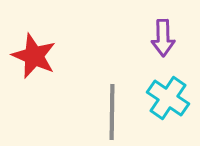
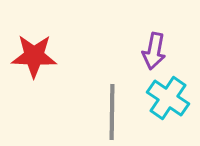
purple arrow: moved 9 px left, 13 px down; rotated 12 degrees clockwise
red star: rotated 21 degrees counterclockwise
